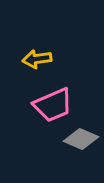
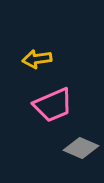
gray diamond: moved 9 px down
